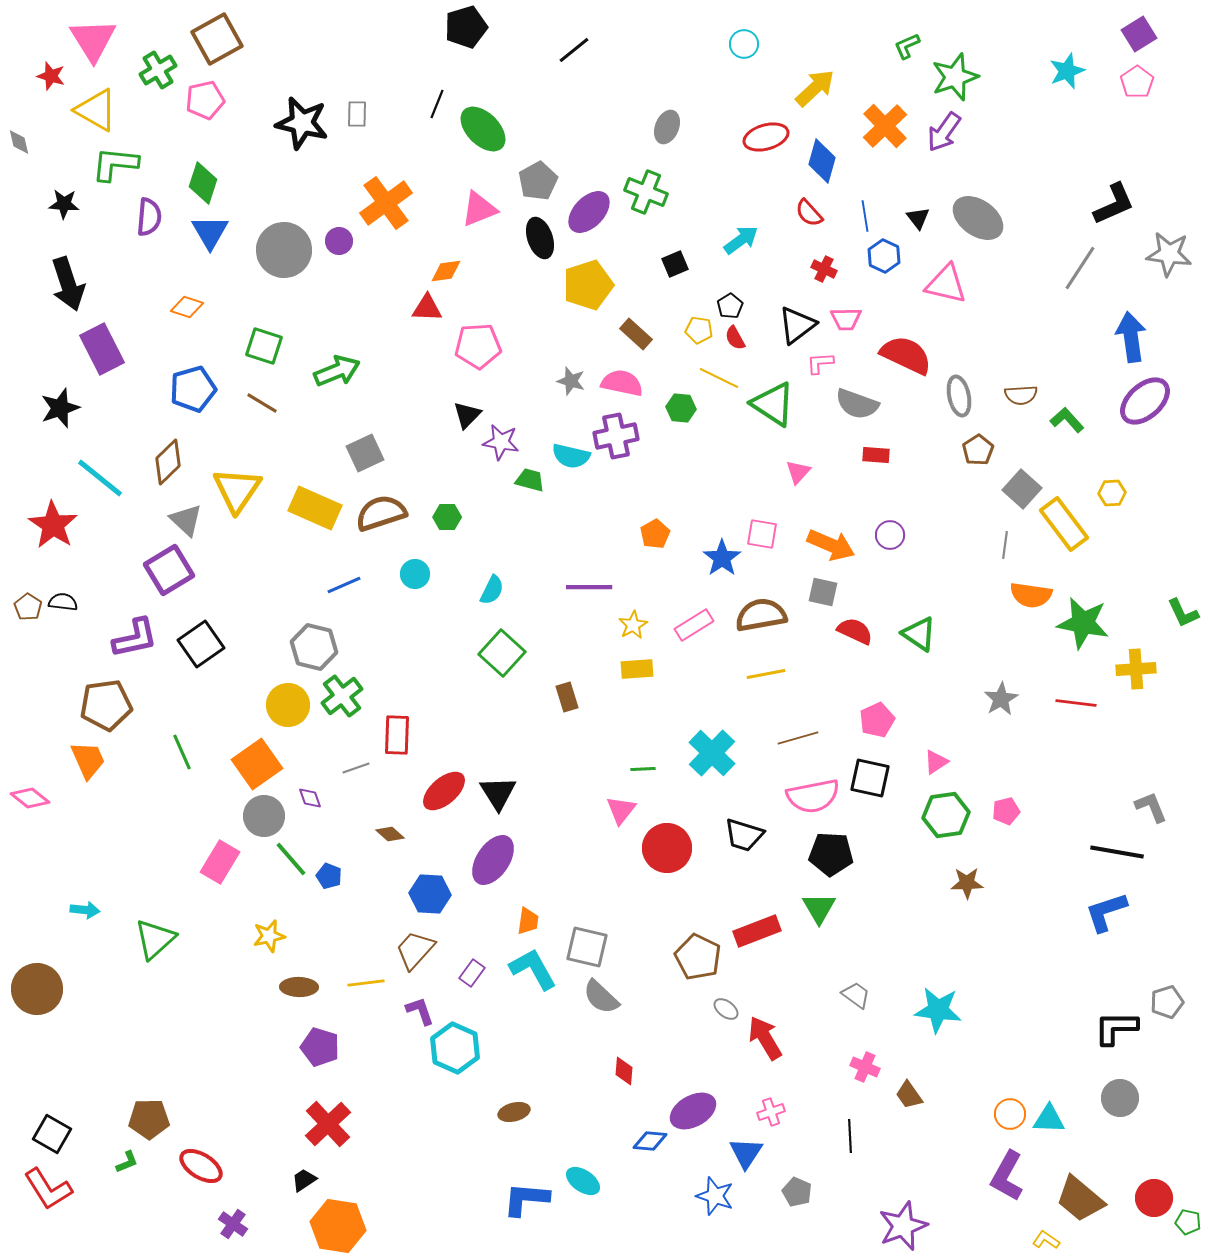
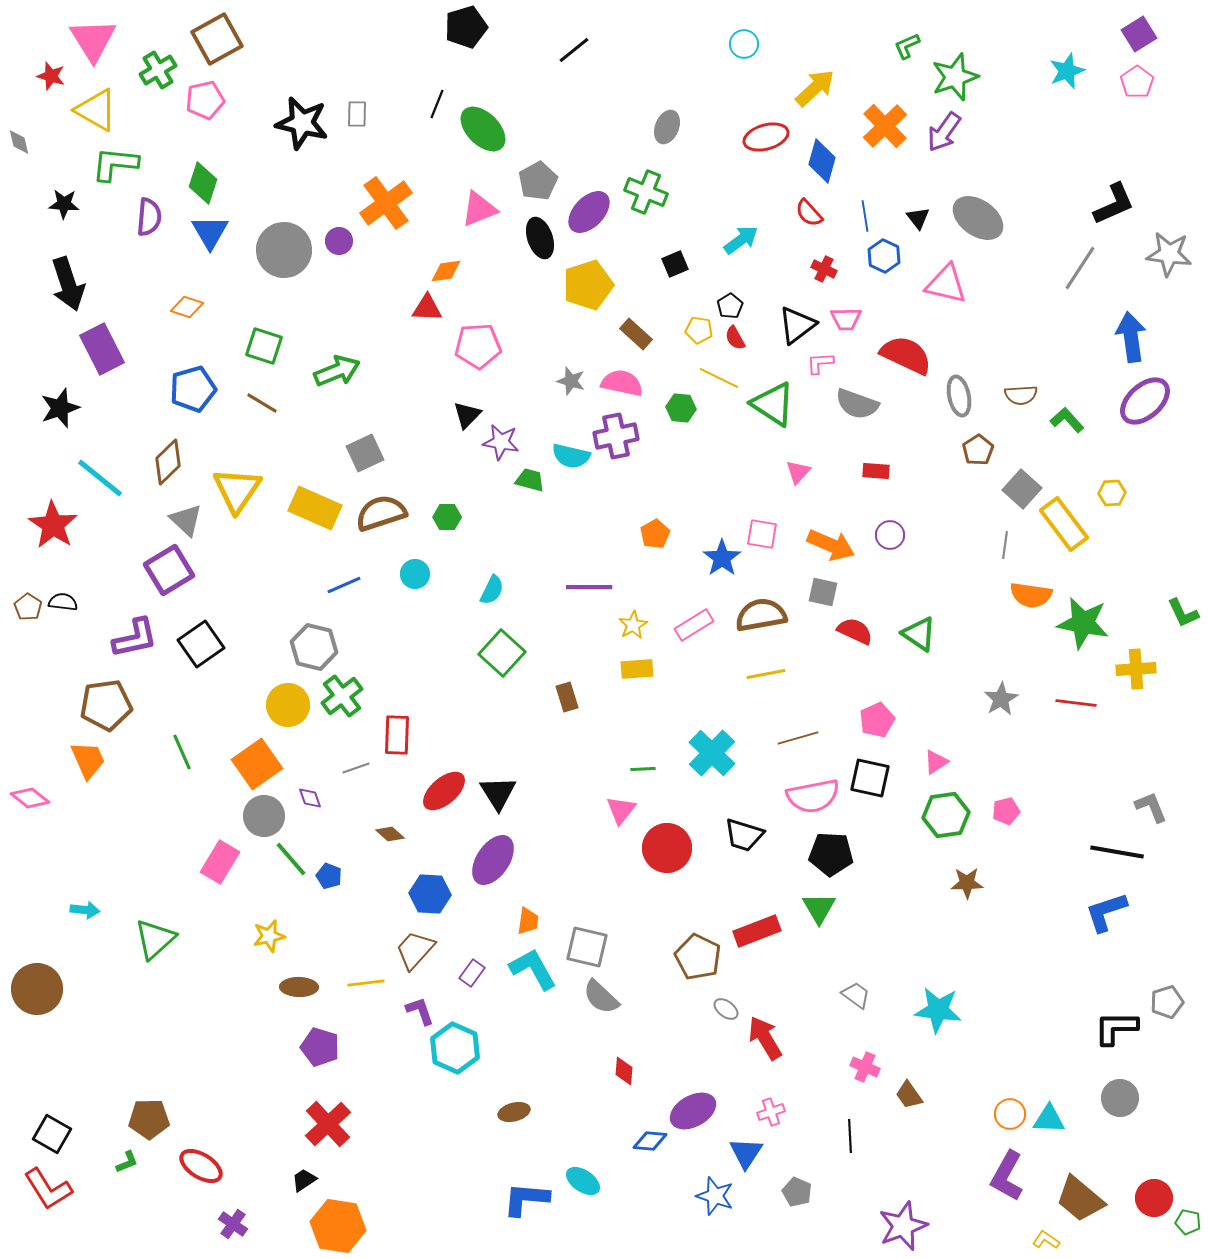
red rectangle at (876, 455): moved 16 px down
